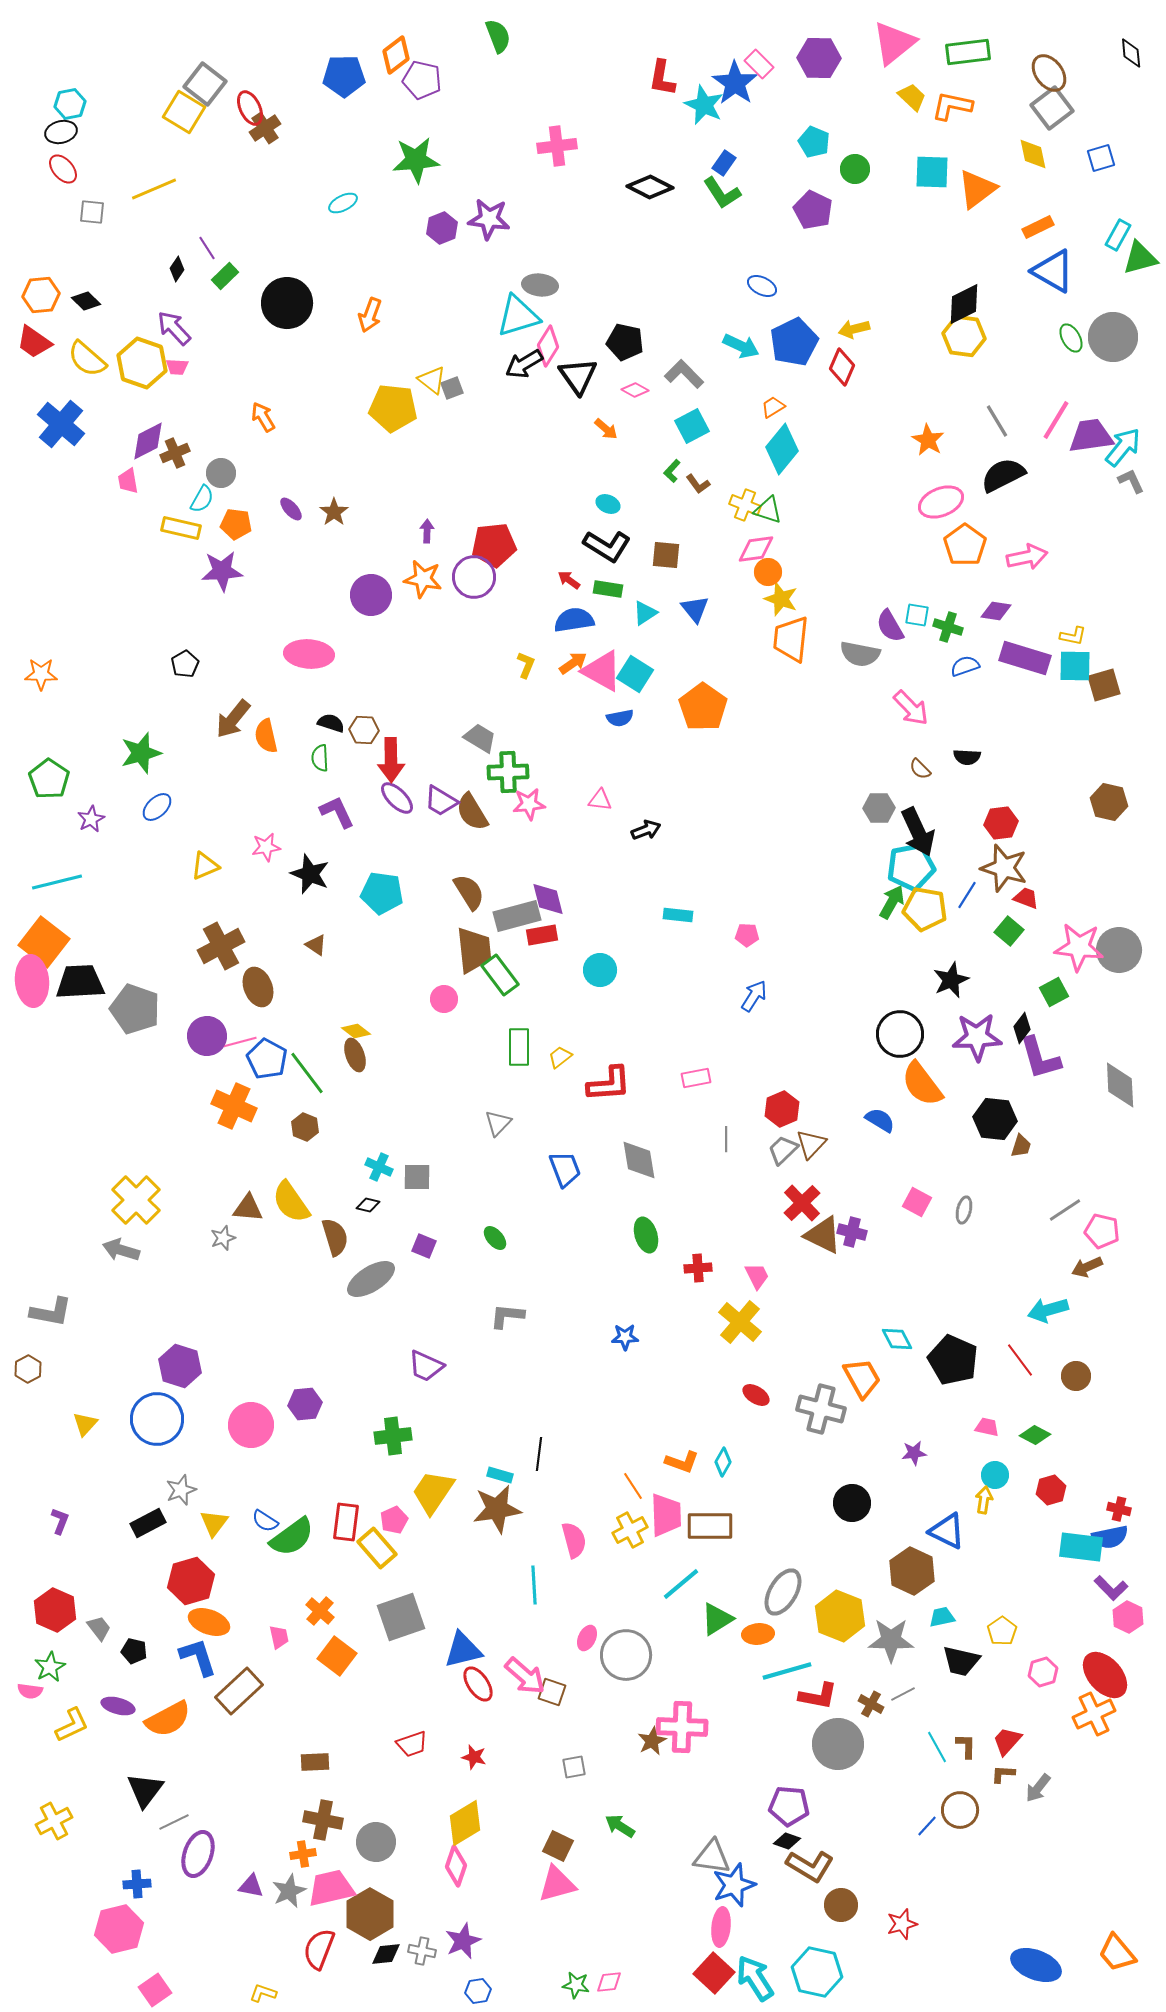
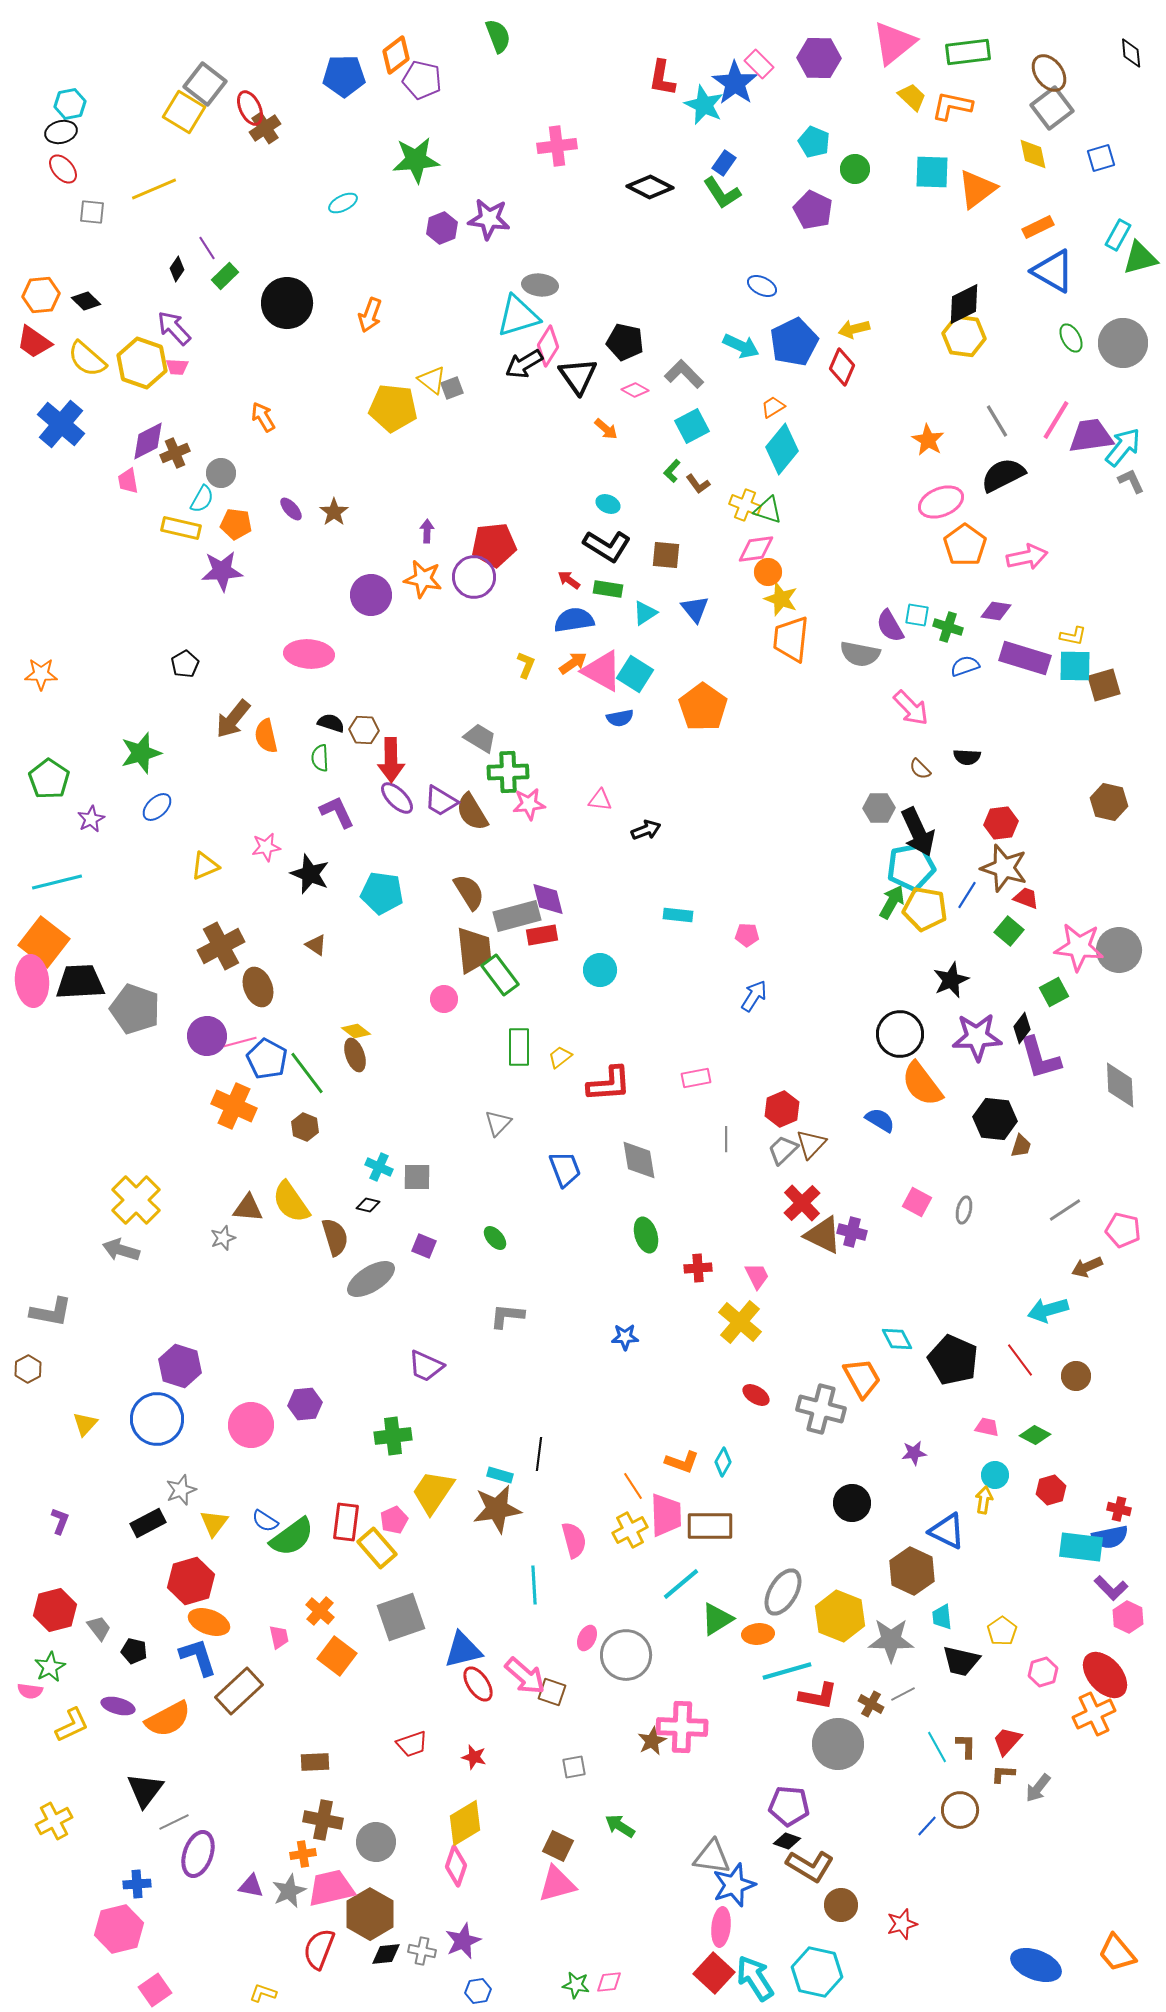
gray circle at (1113, 337): moved 10 px right, 6 px down
pink pentagon at (1102, 1231): moved 21 px right, 1 px up
red hexagon at (55, 1610): rotated 21 degrees clockwise
cyan trapezoid at (942, 1617): rotated 84 degrees counterclockwise
